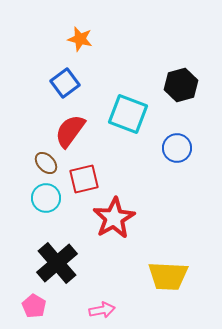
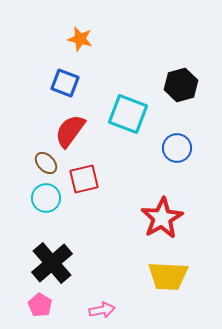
blue square: rotated 32 degrees counterclockwise
red star: moved 48 px right
black cross: moved 5 px left
pink pentagon: moved 6 px right, 1 px up
